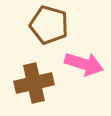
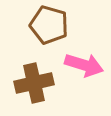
pink arrow: moved 1 px down
